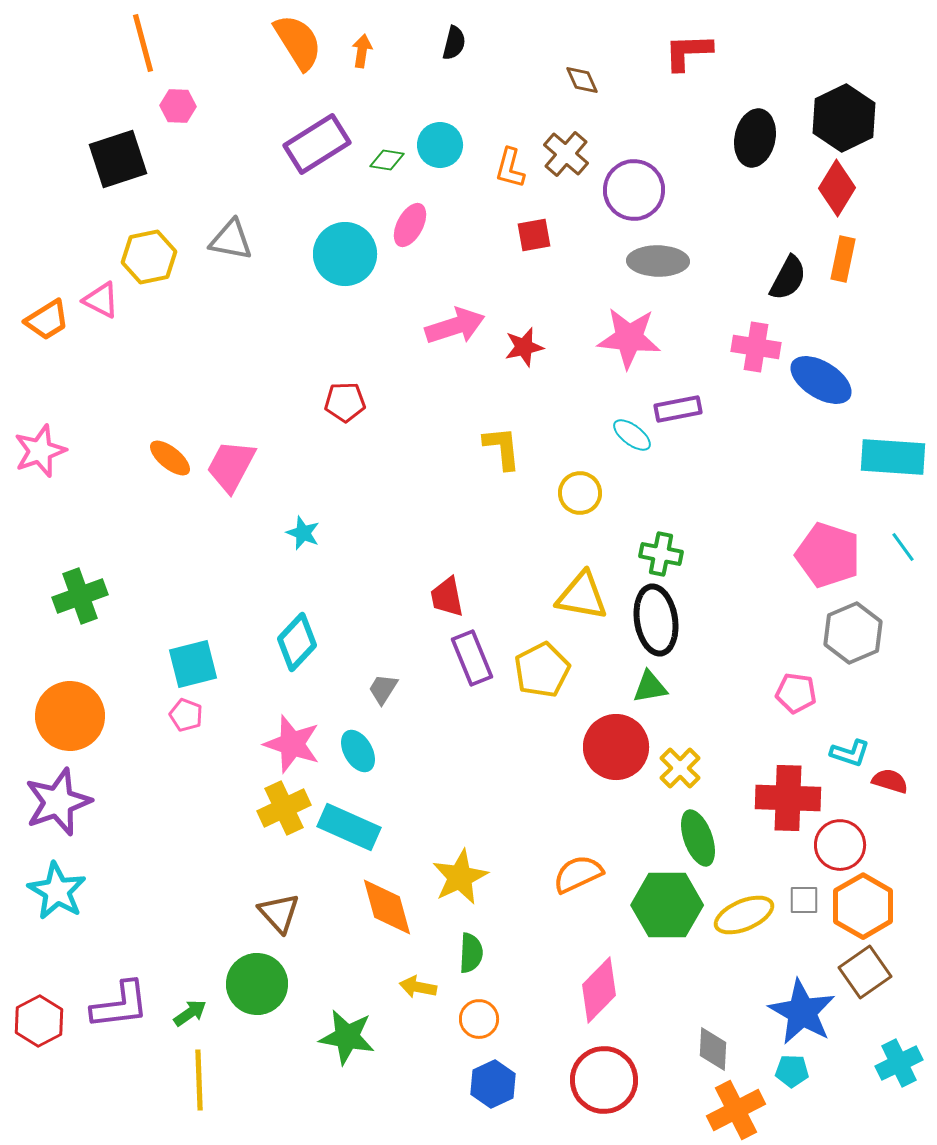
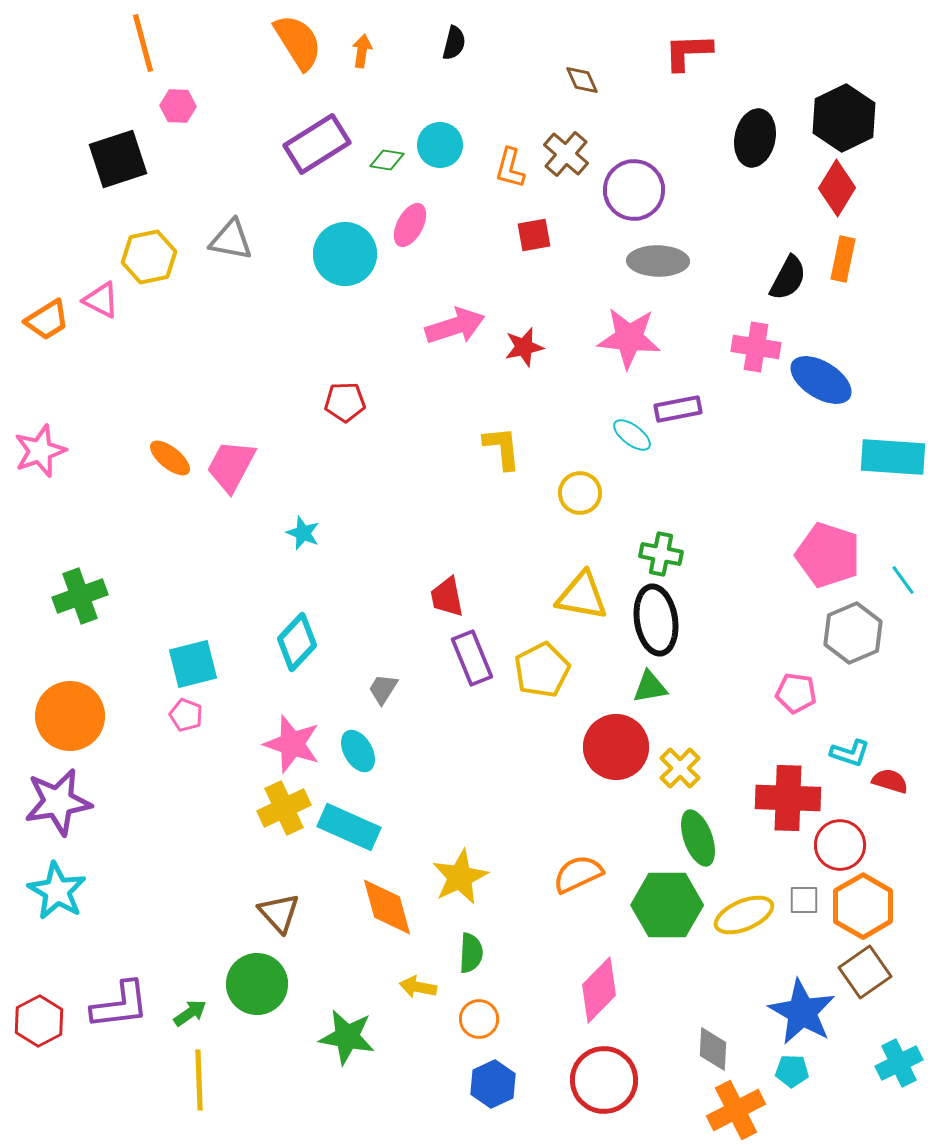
cyan line at (903, 547): moved 33 px down
purple star at (58, 802): rotated 10 degrees clockwise
